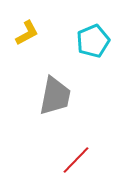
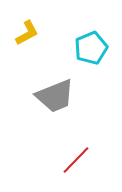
cyan pentagon: moved 2 px left, 7 px down
gray trapezoid: rotated 57 degrees clockwise
